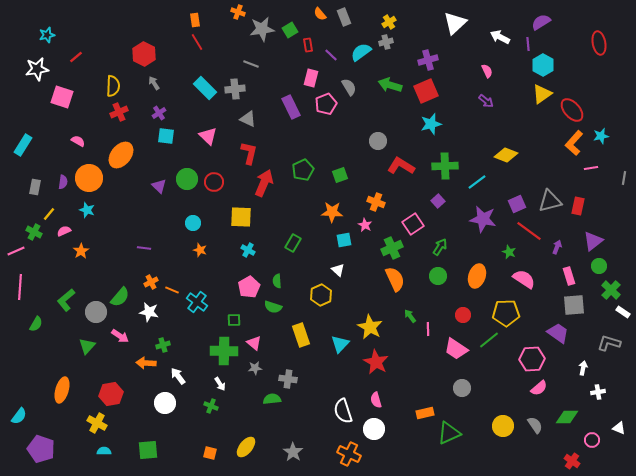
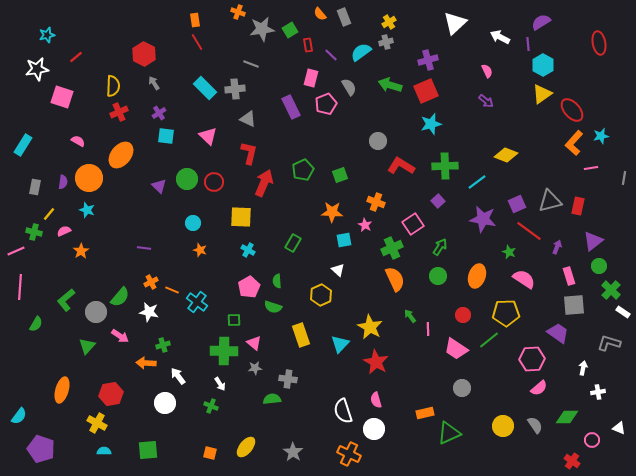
green cross at (34, 232): rotated 14 degrees counterclockwise
